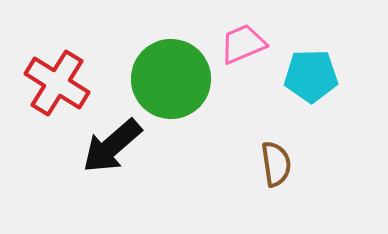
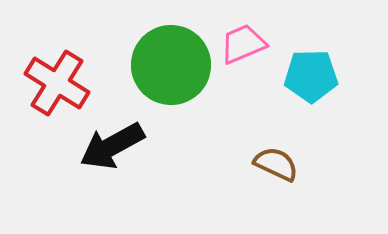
green circle: moved 14 px up
black arrow: rotated 12 degrees clockwise
brown semicircle: rotated 57 degrees counterclockwise
